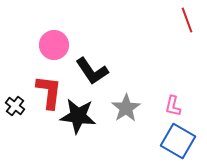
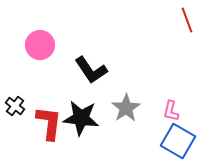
pink circle: moved 14 px left
black L-shape: moved 1 px left, 1 px up
red L-shape: moved 31 px down
pink L-shape: moved 2 px left, 5 px down
black star: moved 3 px right, 2 px down
